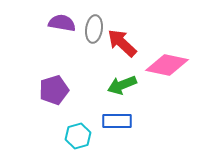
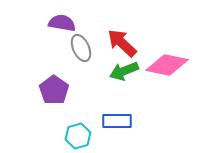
gray ellipse: moved 13 px left, 19 px down; rotated 32 degrees counterclockwise
green arrow: moved 2 px right, 14 px up
purple pentagon: rotated 20 degrees counterclockwise
